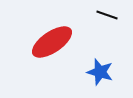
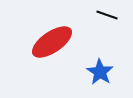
blue star: rotated 16 degrees clockwise
